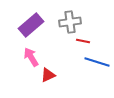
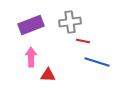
purple rectangle: rotated 20 degrees clockwise
pink arrow: rotated 30 degrees clockwise
red triangle: rotated 28 degrees clockwise
